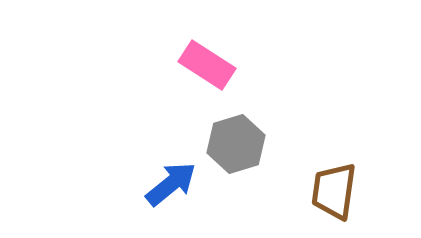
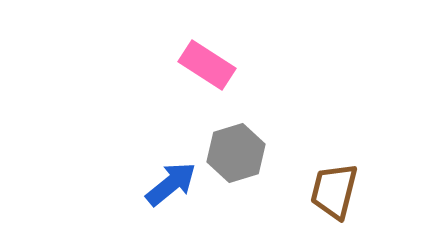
gray hexagon: moved 9 px down
brown trapezoid: rotated 6 degrees clockwise
